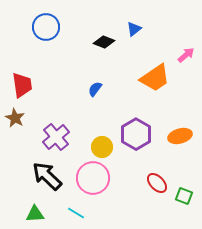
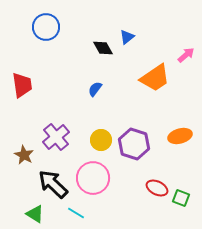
blue triangle: moved 7 px left, 8 px down
black diamond: moved 1 px left, 6 px down; rotated 40 degrees clockwise
brown star: moved 9 px right, 37 px down
purple hexagon: moved 2 px left, 10 px down; rotated 12 degrees counterclockwise
yellow circle: moved 1 px left, 7 px up
black arrow: moved 6 px right, 8 px down
red ellipse: moved 5 px down; rotated 20 degrees counterclockwise
green square: moved 3 px left, 2 px down
green triangle: rotated 36 degrees clockwise
